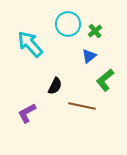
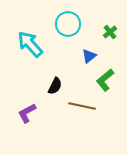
green cross: moved 15 px right, 1 px down
